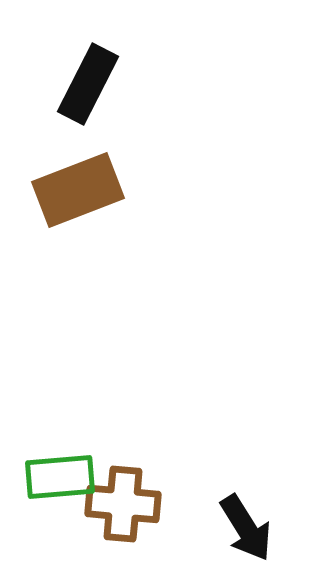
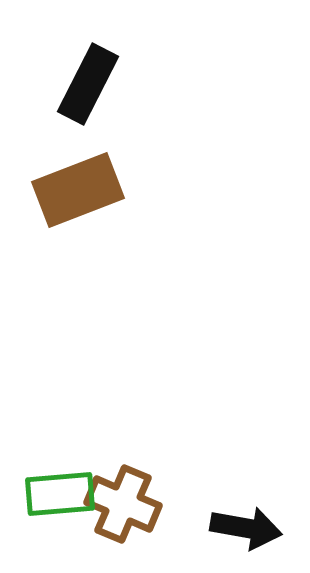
green rectangle: moved 17 px down
brown cross: rotated 18 degrees clockwise
black arrow: rotated 48 degrees counterclockwise
